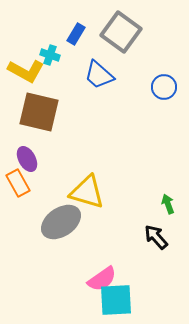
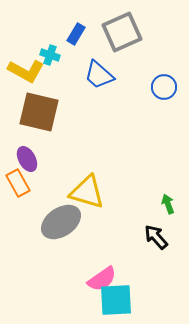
gray square: moved 1 px right; rotated 30 degrees clockwise
